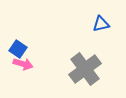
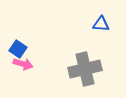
blue triangle: rotated 18 degrees clockwise
gray cross: rotated 24 degrees clockwise
